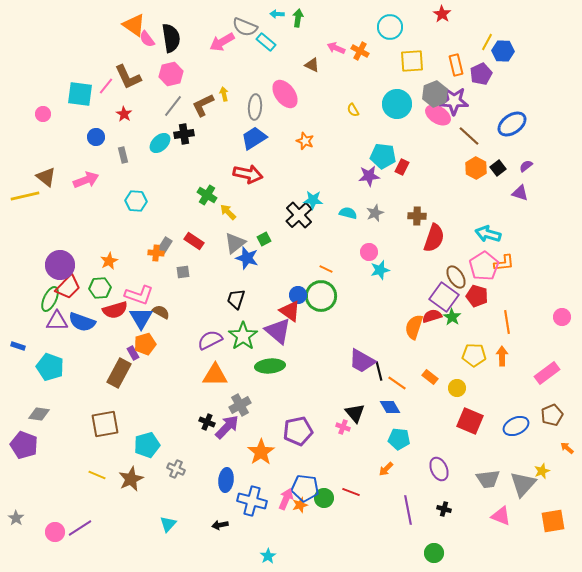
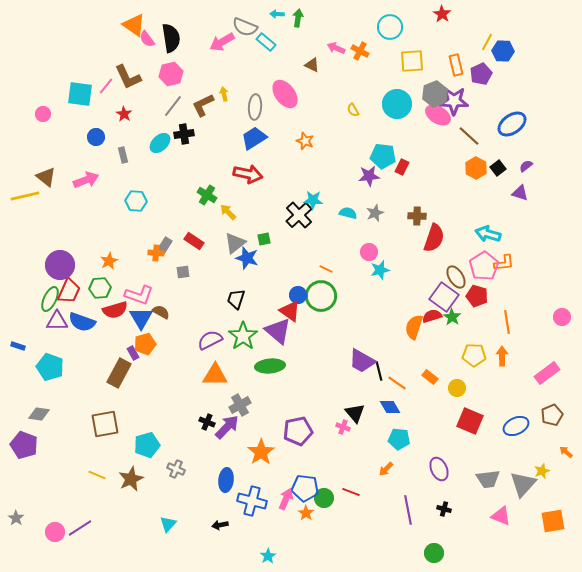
green square at (264, 239): rotated 16 degrees clockwise
red trapezoid at (68, 287): moved 1 px right, 4 px down; rotated 20 degrees counterclockwise
orange arrow at (567, 448): moved 1 px left, 4 px down
orange star at (300, 505): moved 6 px right, 8 px down; rotated 21 degrees counterclockwise
